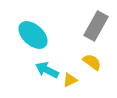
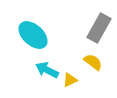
gray rectangle: moved 3 px right, 2 px down
yellow semicircle: moved 1 px right
